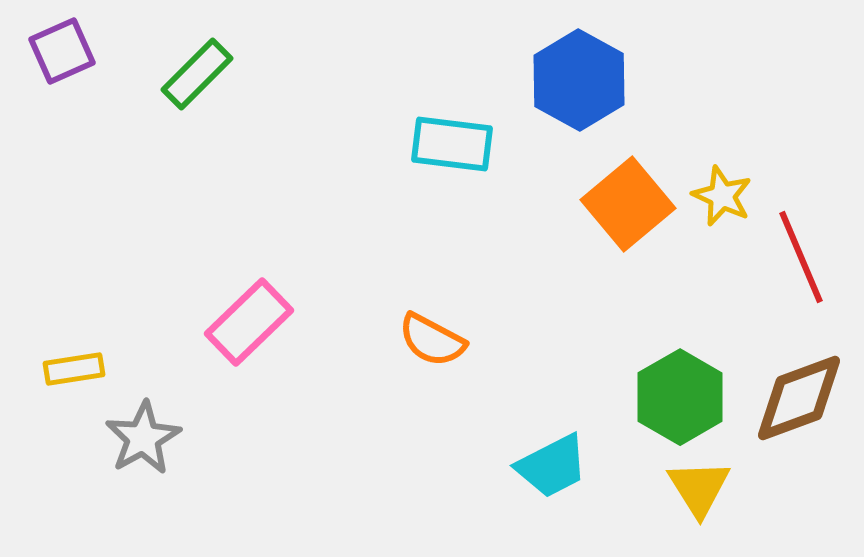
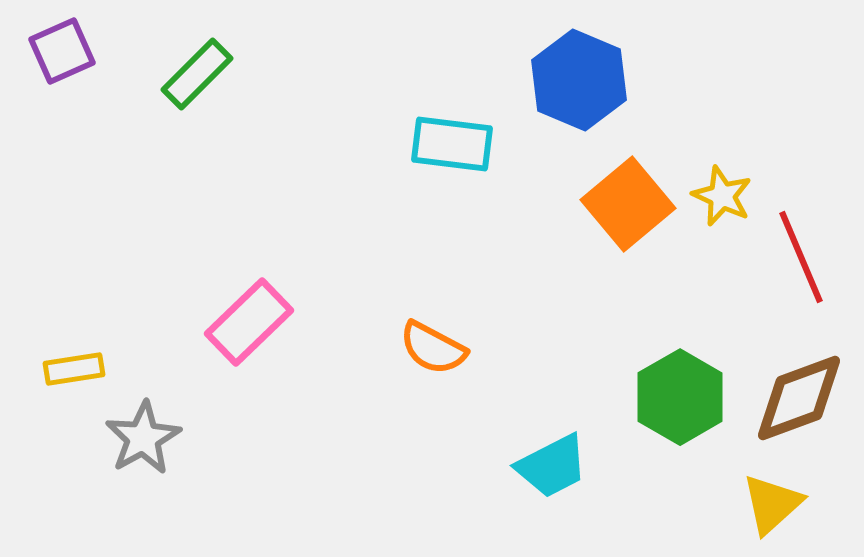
blue hexagon: rotated 6 degrees counterclockwise
orange semicircle: moved 1 px right, 8 px down
yellow triangle: moved 73 px right, 16 px down; rotated 20 degrees clockwise
